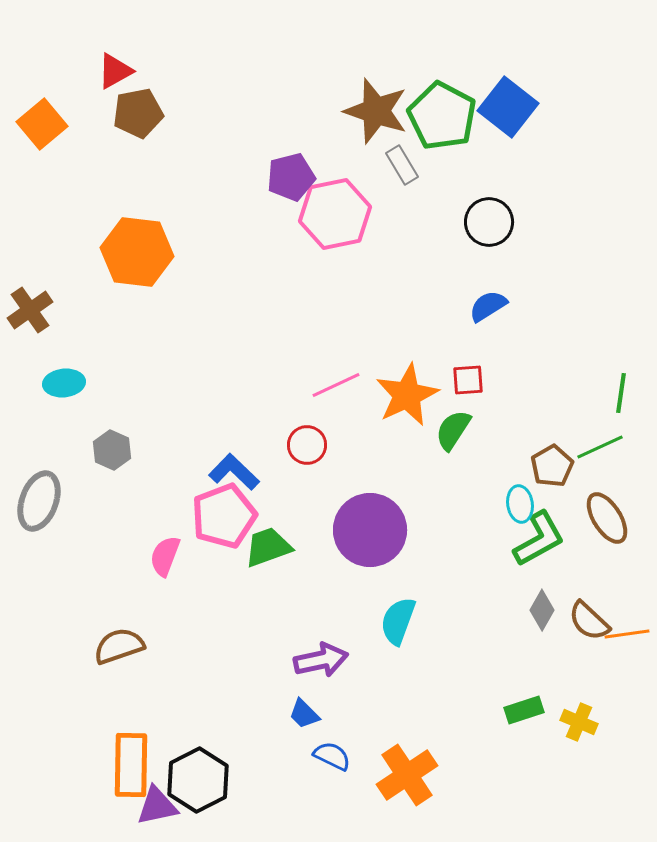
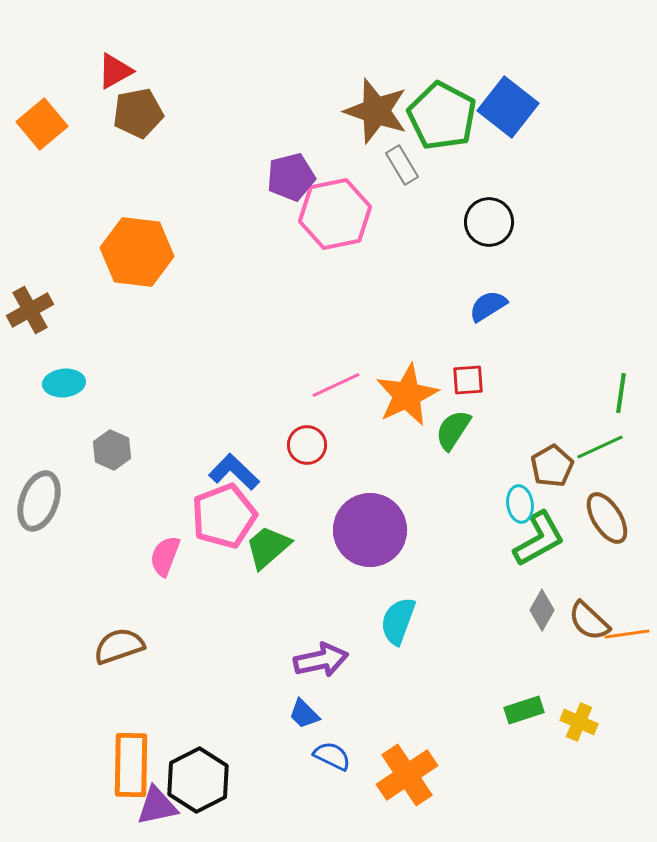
brown cross at (30, 310): rotated 6 degrees clockwise
green trapezoid at (268, 547): rotated 21 degrees counterclockwise
